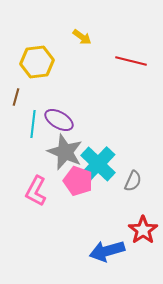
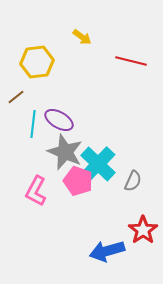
brown line: rotated 36 degrees clockwise
